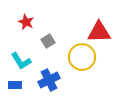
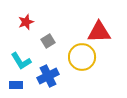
red star: rotated 28 degrees clockwise
blue cross: moved 1 px left, 4 px up
blue rectangle: moved 1 px right
